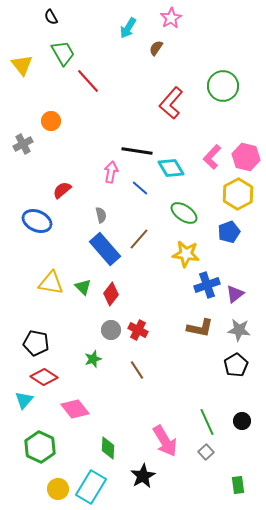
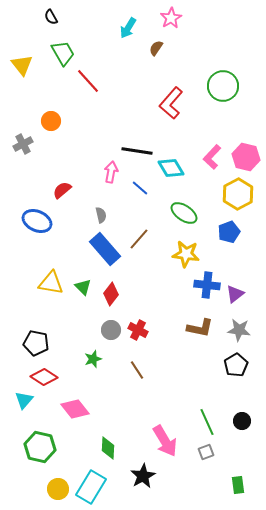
blue cross at (207, 285): rotated 25 degrees clockwise
green hexagon at (40, 447): rotated 12 degrees counterclockwise
gray square at (206, 452): rotated 21 degrees clockwise
